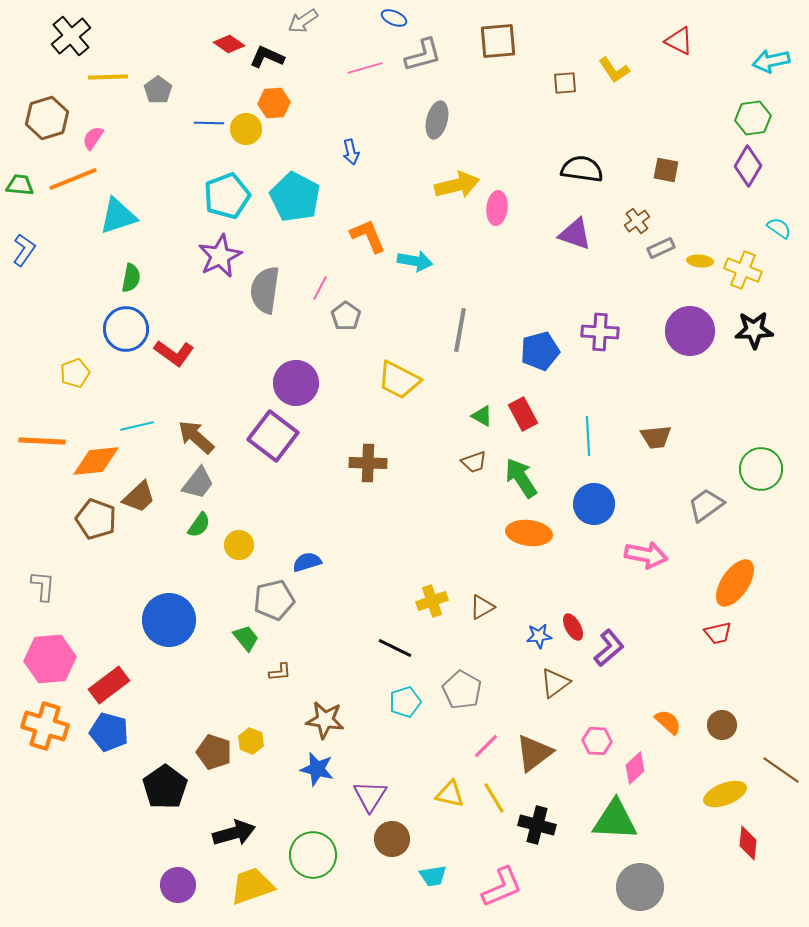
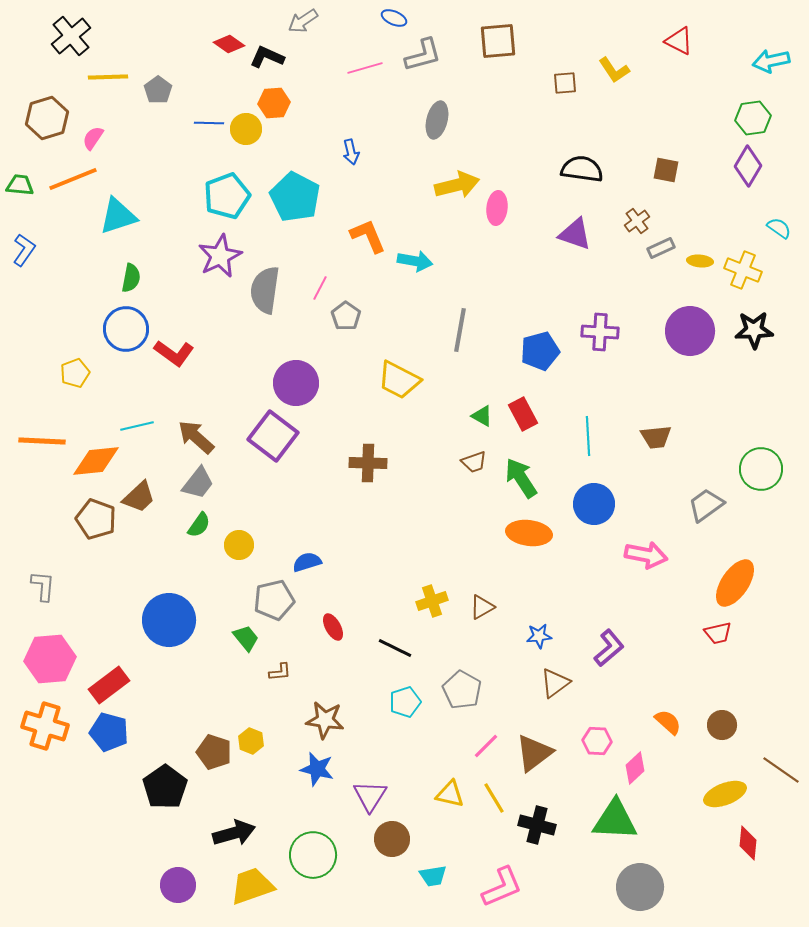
red ellipse at (573, 627): moved 240 px left
